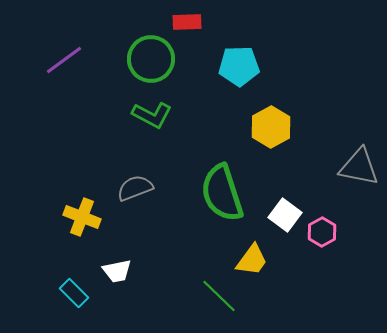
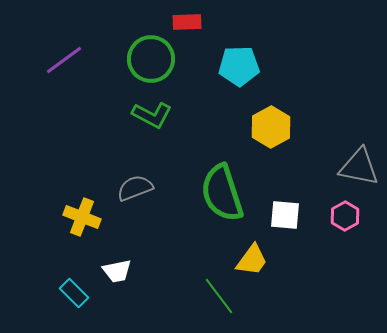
white square: rotated 32 degrees counterclockwise
pink hexagon: moved 23 px right, 16 px up
green line: rotated 9 degrees clockwise
